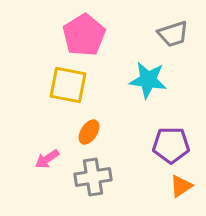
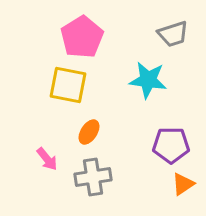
pink pentagon: moved 2 px left, 2 px down
pink arrow: rotated 95 degrees counterclockwise
orange triangle: moved 2 px right, 2 px up
